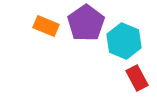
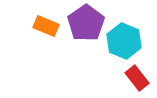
red rectangle: rotated 10 degrees counterclockwise
